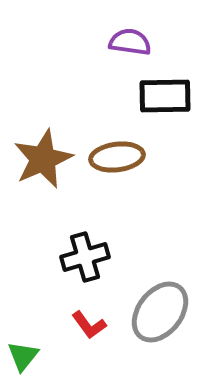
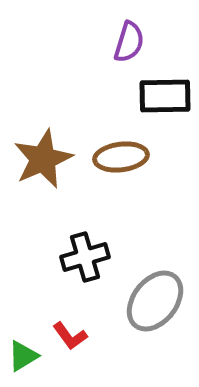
purple semicircle: moved 1 px left; rotated 99 degrees clockwise
brown ellipse: moved 4 px right
gray ellipse: moved 5 px left, 11 px up
red L-shape: moved 19 px left, 11 px down
green triangle: rotated 20 degrees clockwise
